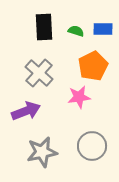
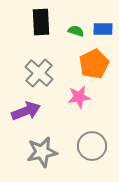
black rectangle: moved 3 px left, 5 px up
orange pentagon: moved 1 px right, 2 px up
